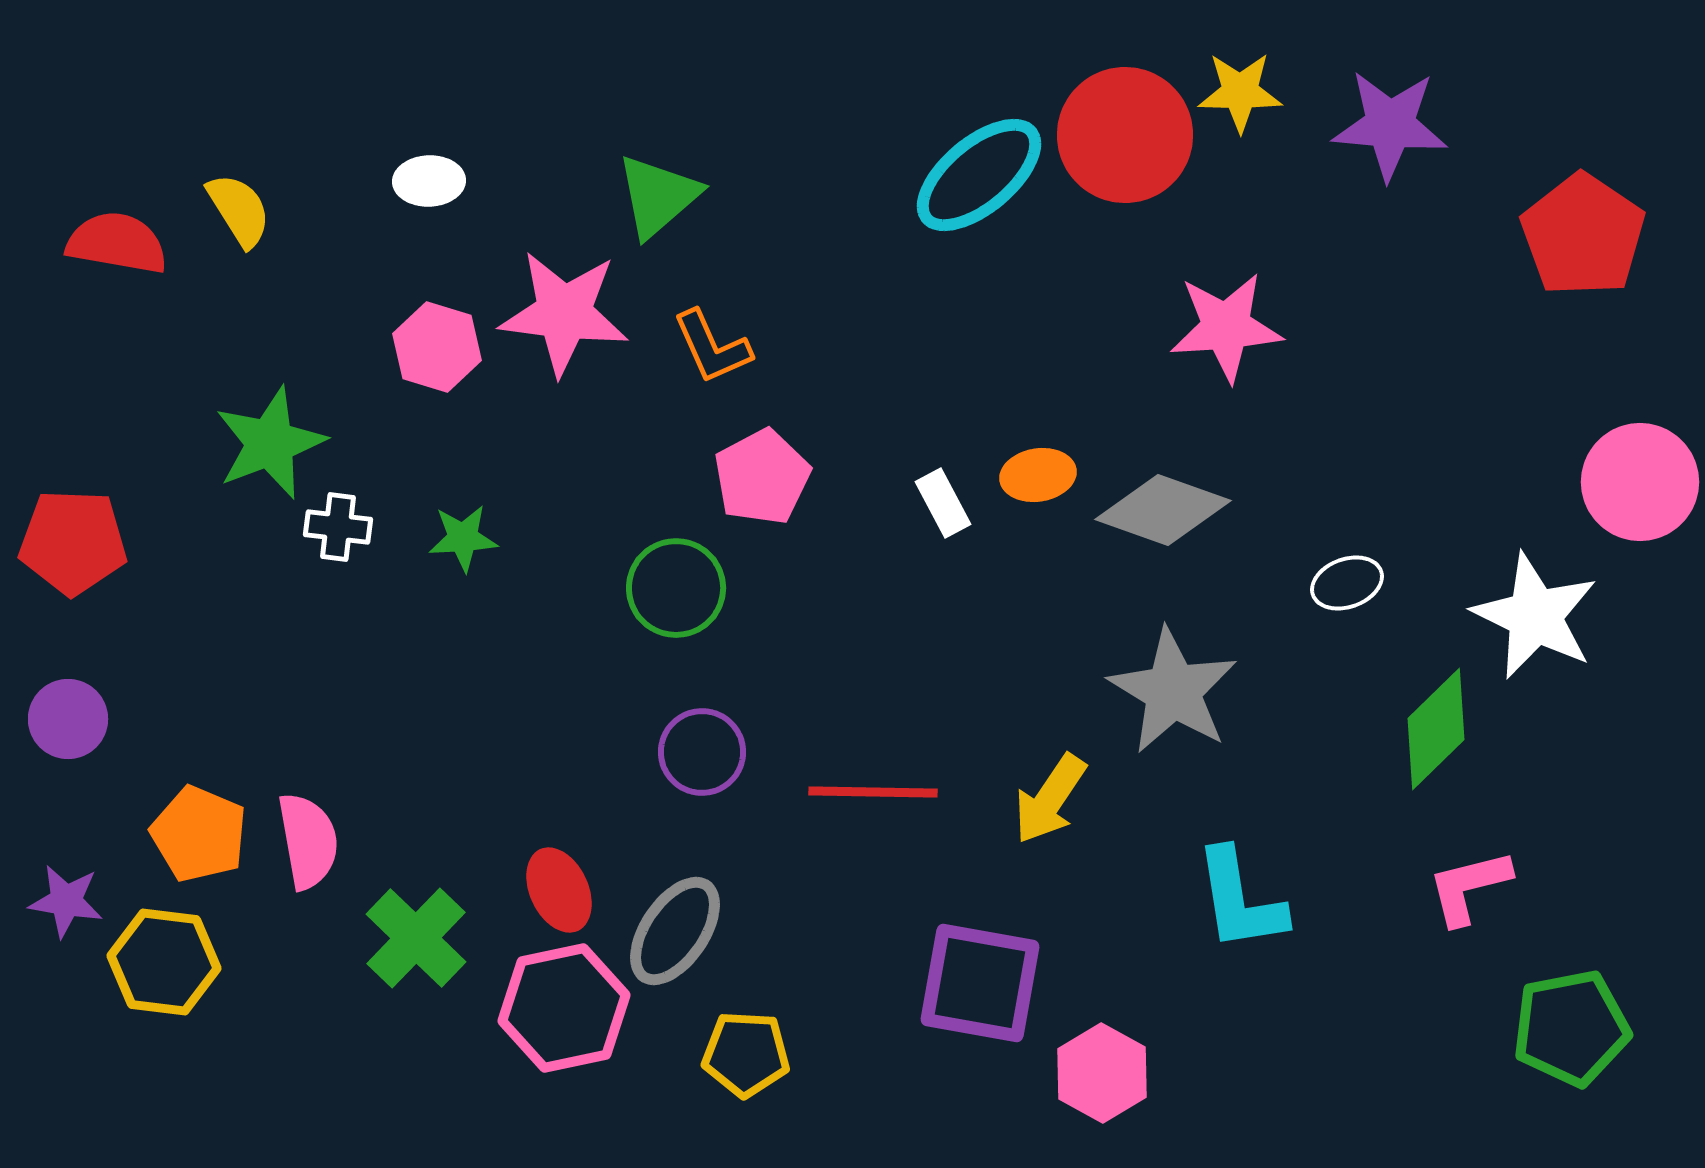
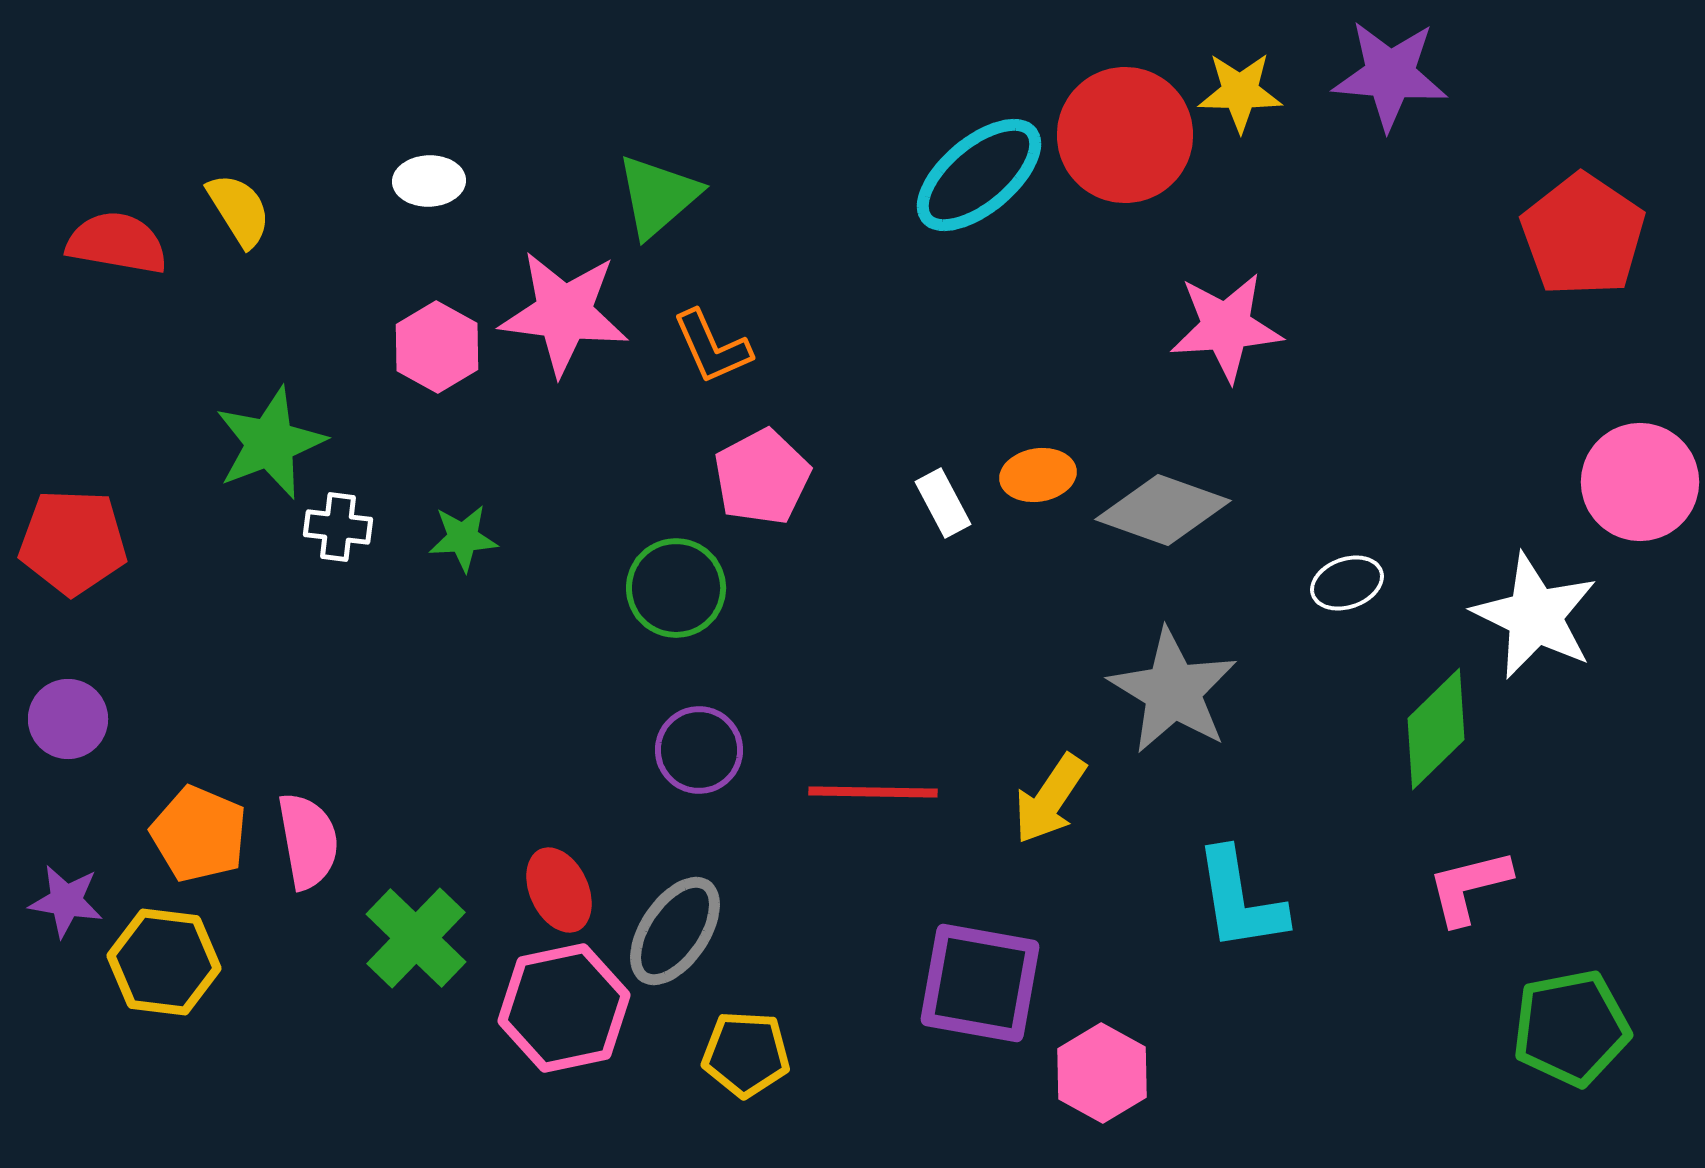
purple star at (1390, 125): moved 50 px up
pink hexagon at (437, 347): rotated 12 degrees clockwise
purple circle at (702, 752): moved 3 px left, 2 px up
